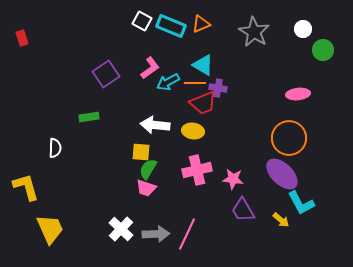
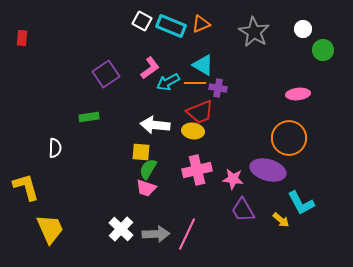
red rectangle: rotated 21 degrees clockwise
red trapezoid: moved 3 px left, 9 px down
purple ellipse: moved 14 px left, 4 px up; rotated 28 degrees counterclockwise
